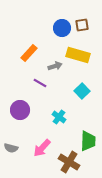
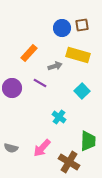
purple circle: moved 8 px left, 22 px up
